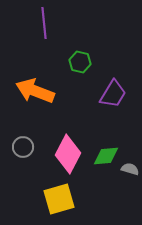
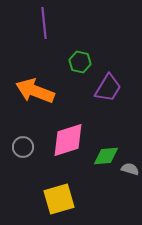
purple trapezoid: moved 5 px left, 6 px up
pink diamond: moved 14 px up; rotated 45 degrees clockwise
